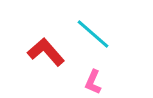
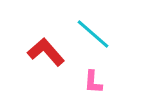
pink L-shape: rotated 20 degrees counterclockwise
